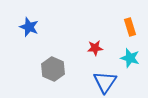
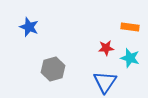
orange rectangle: rotated 66 degrees counterclockwise
red star: moved 11 px right
gray hexagon: rotated 20 degrees clockwise
